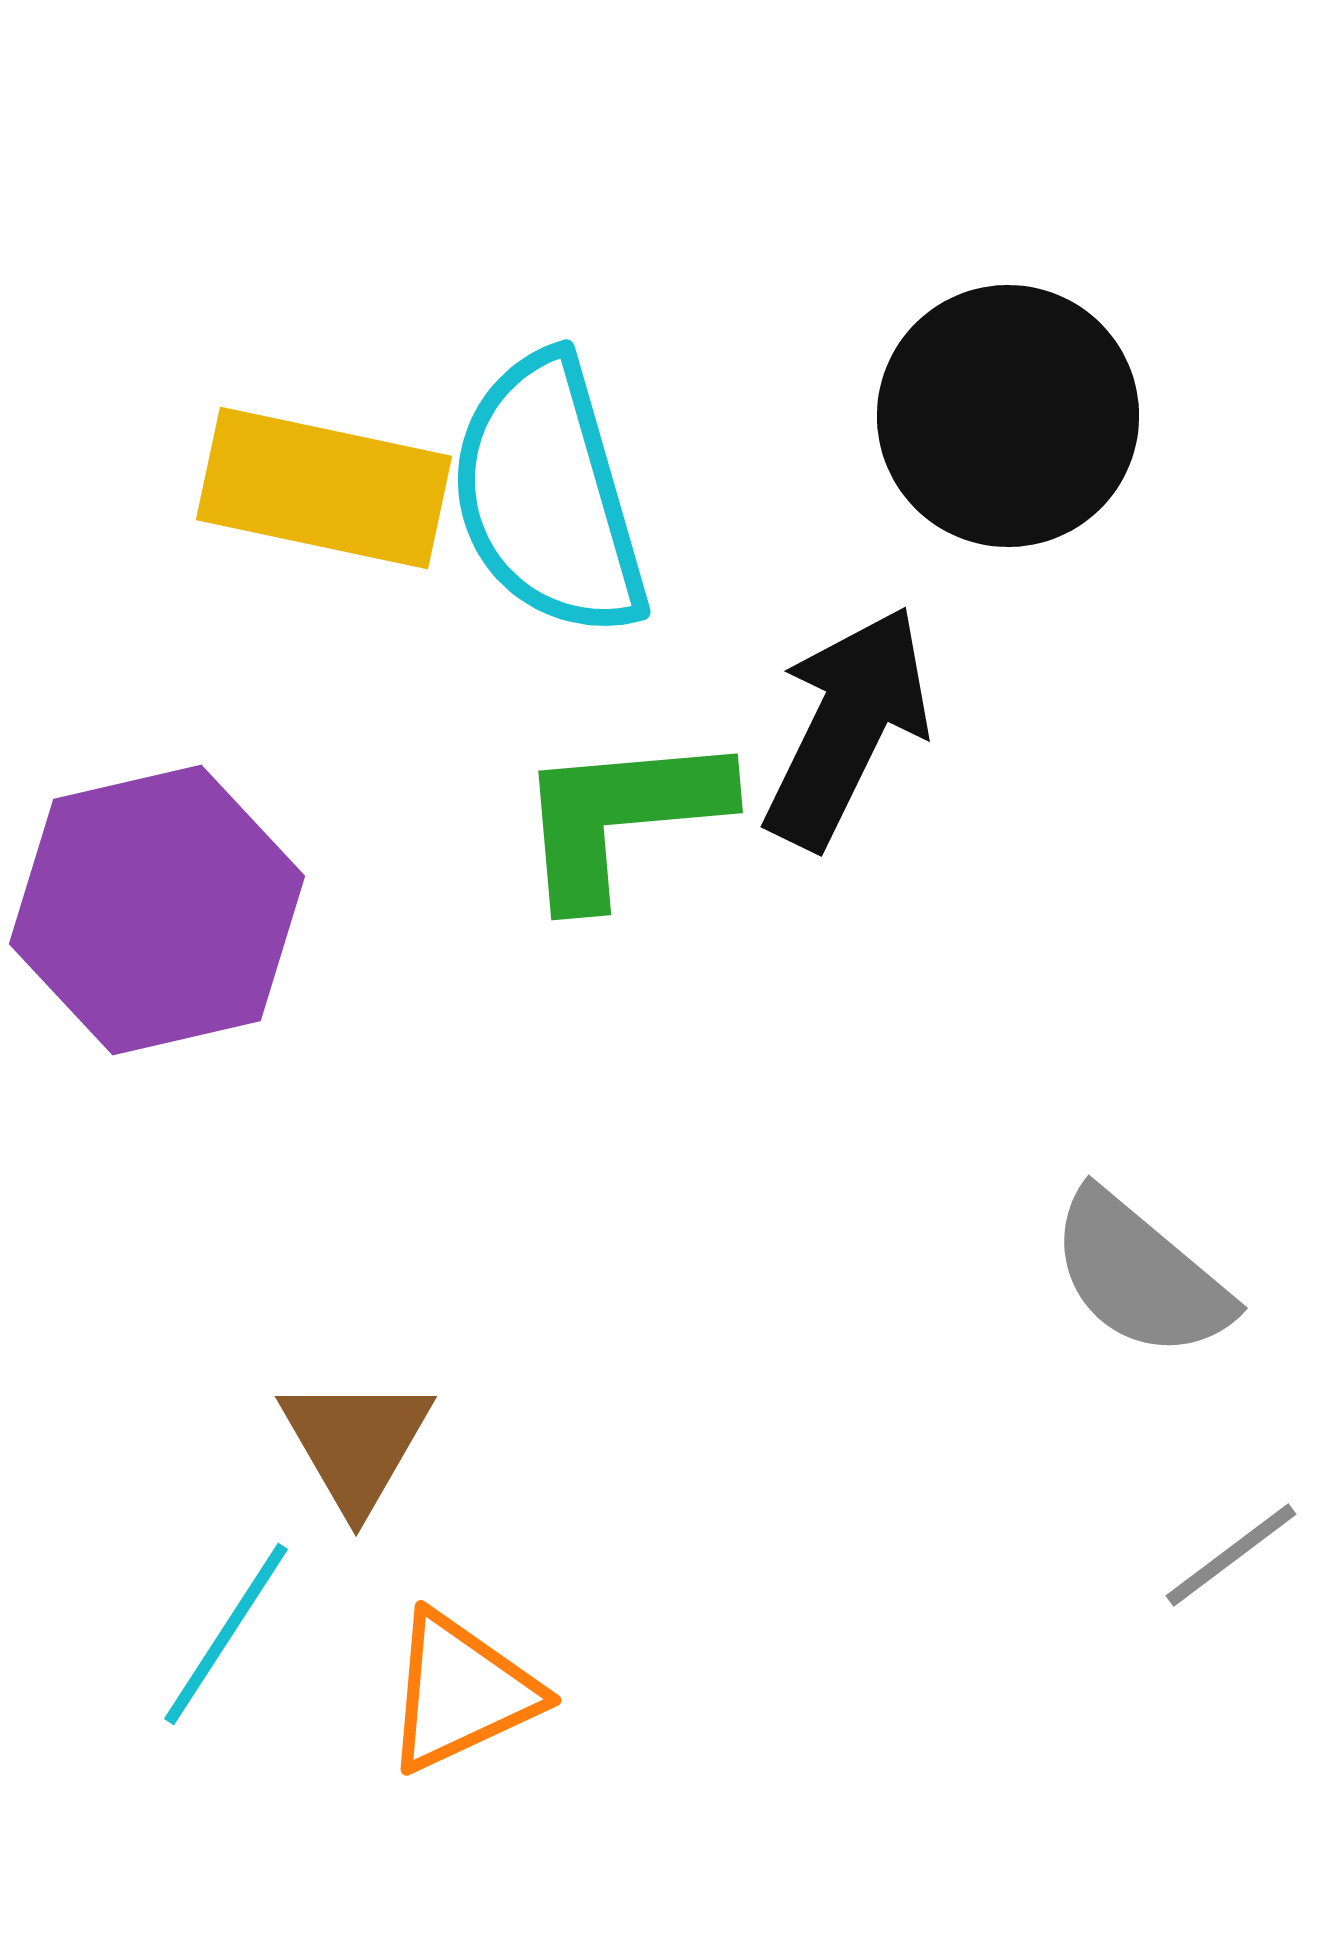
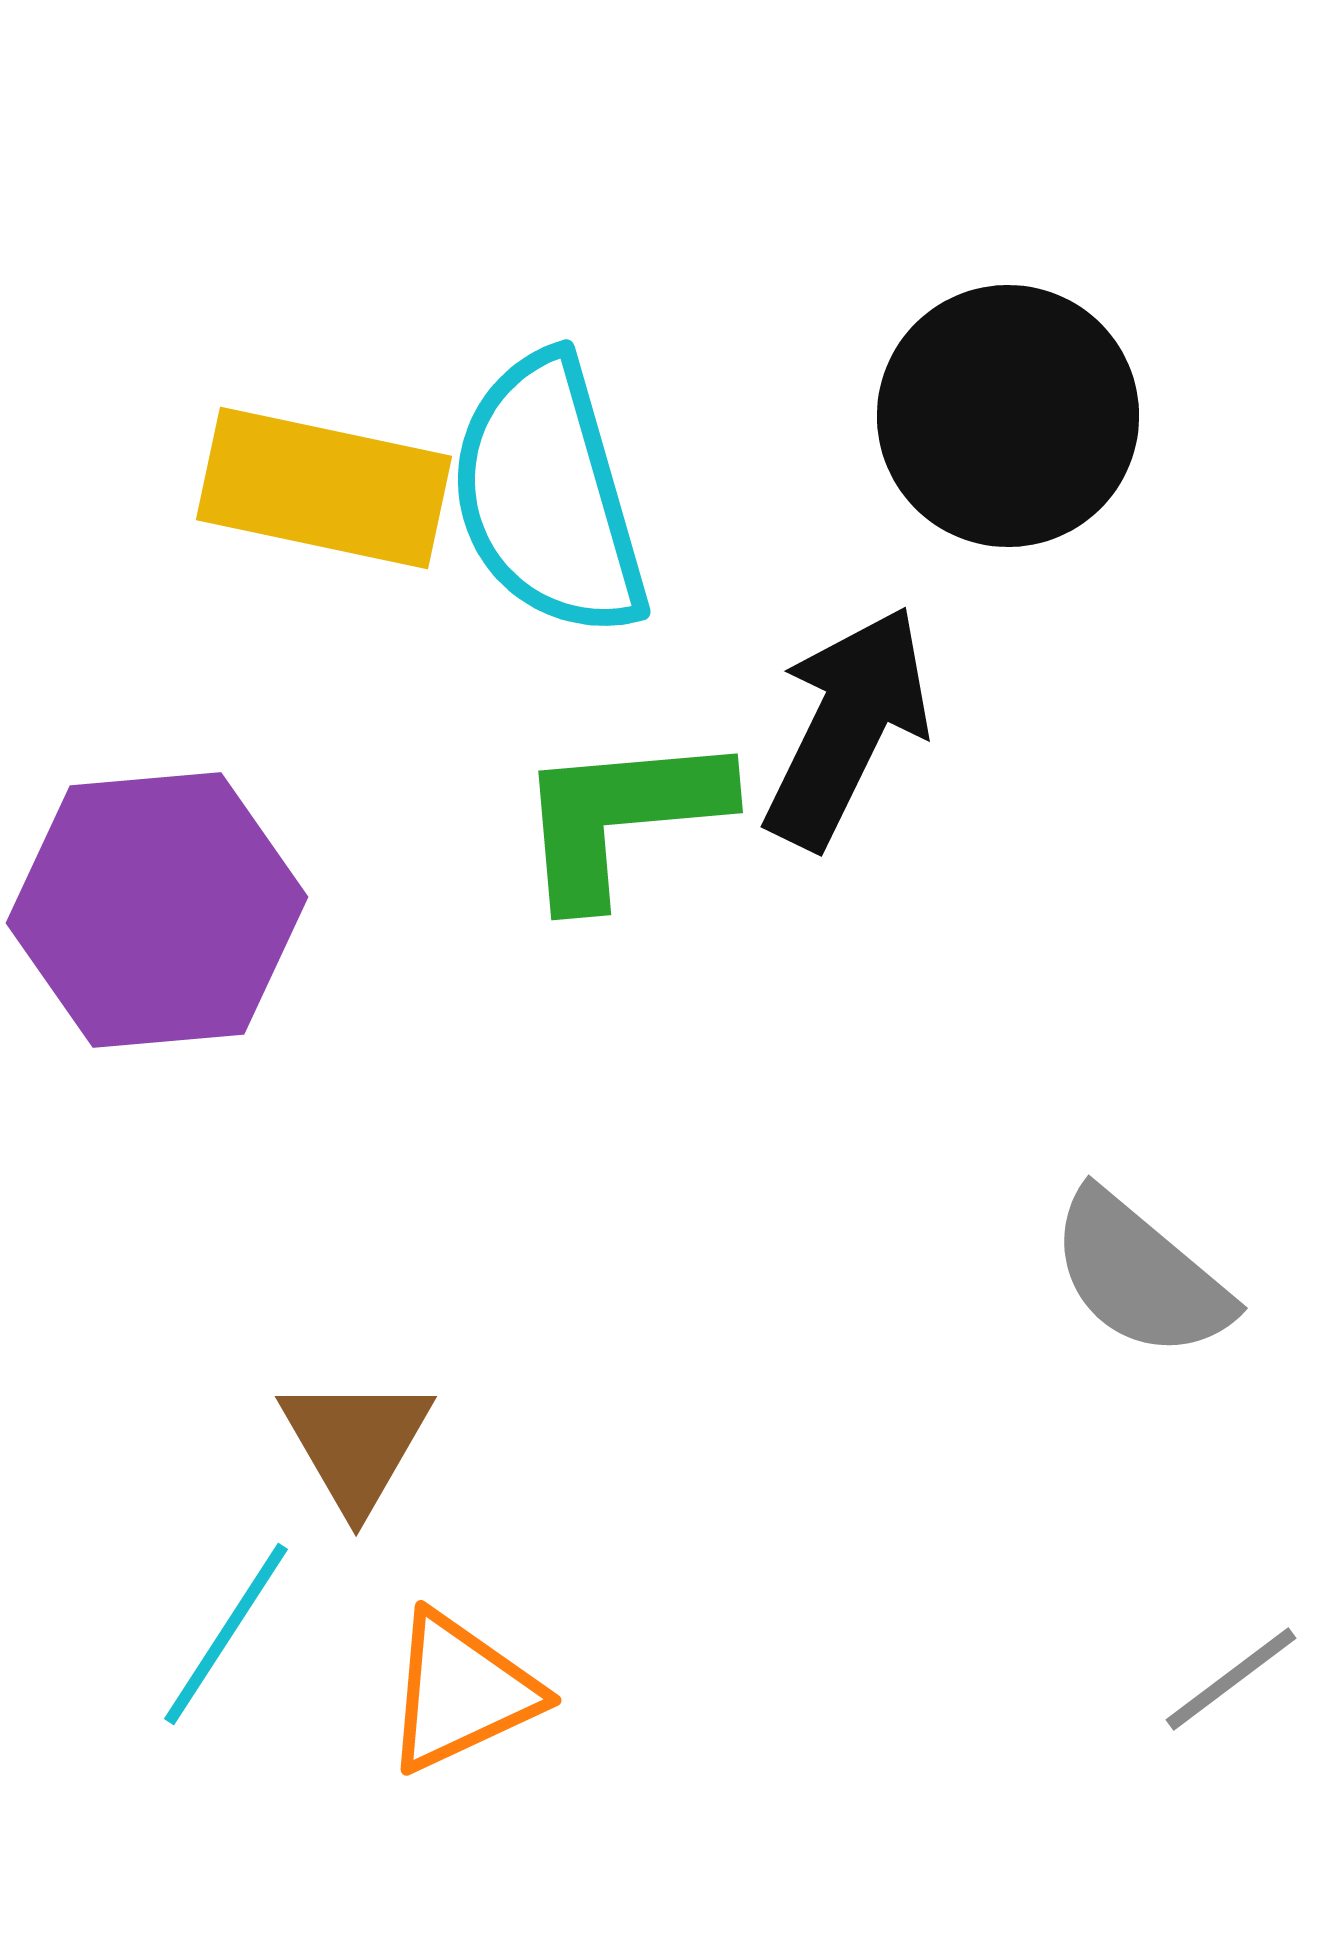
purple hexagon: rotated 8 degrees clockwise
gray line: moved 124 px down
